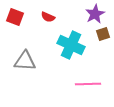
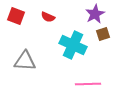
red square: moved 1 px right, 1 px up
cyan cross: moved 2 px right
